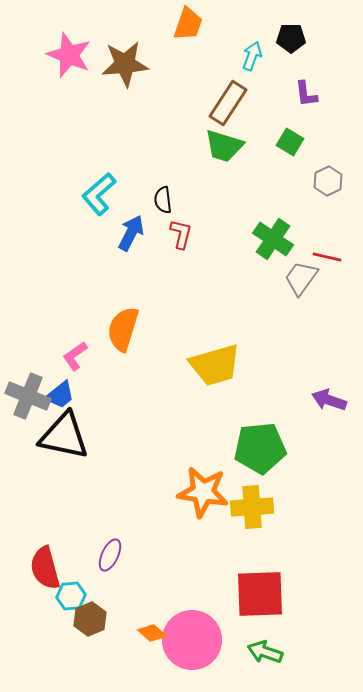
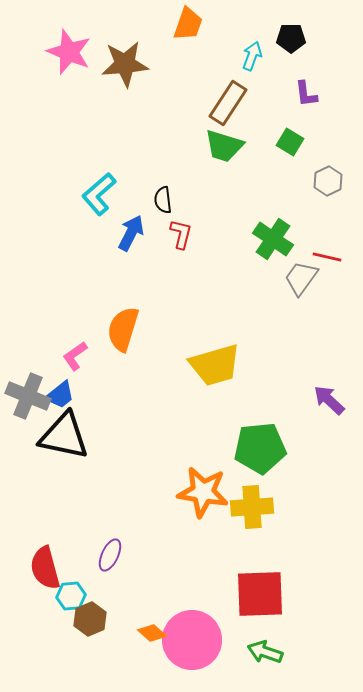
pink star: moved 3 px up
purple arrow: rotated 24 degrees clockwise
